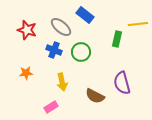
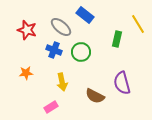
yellow line: rotated 66 degrees clockwise
